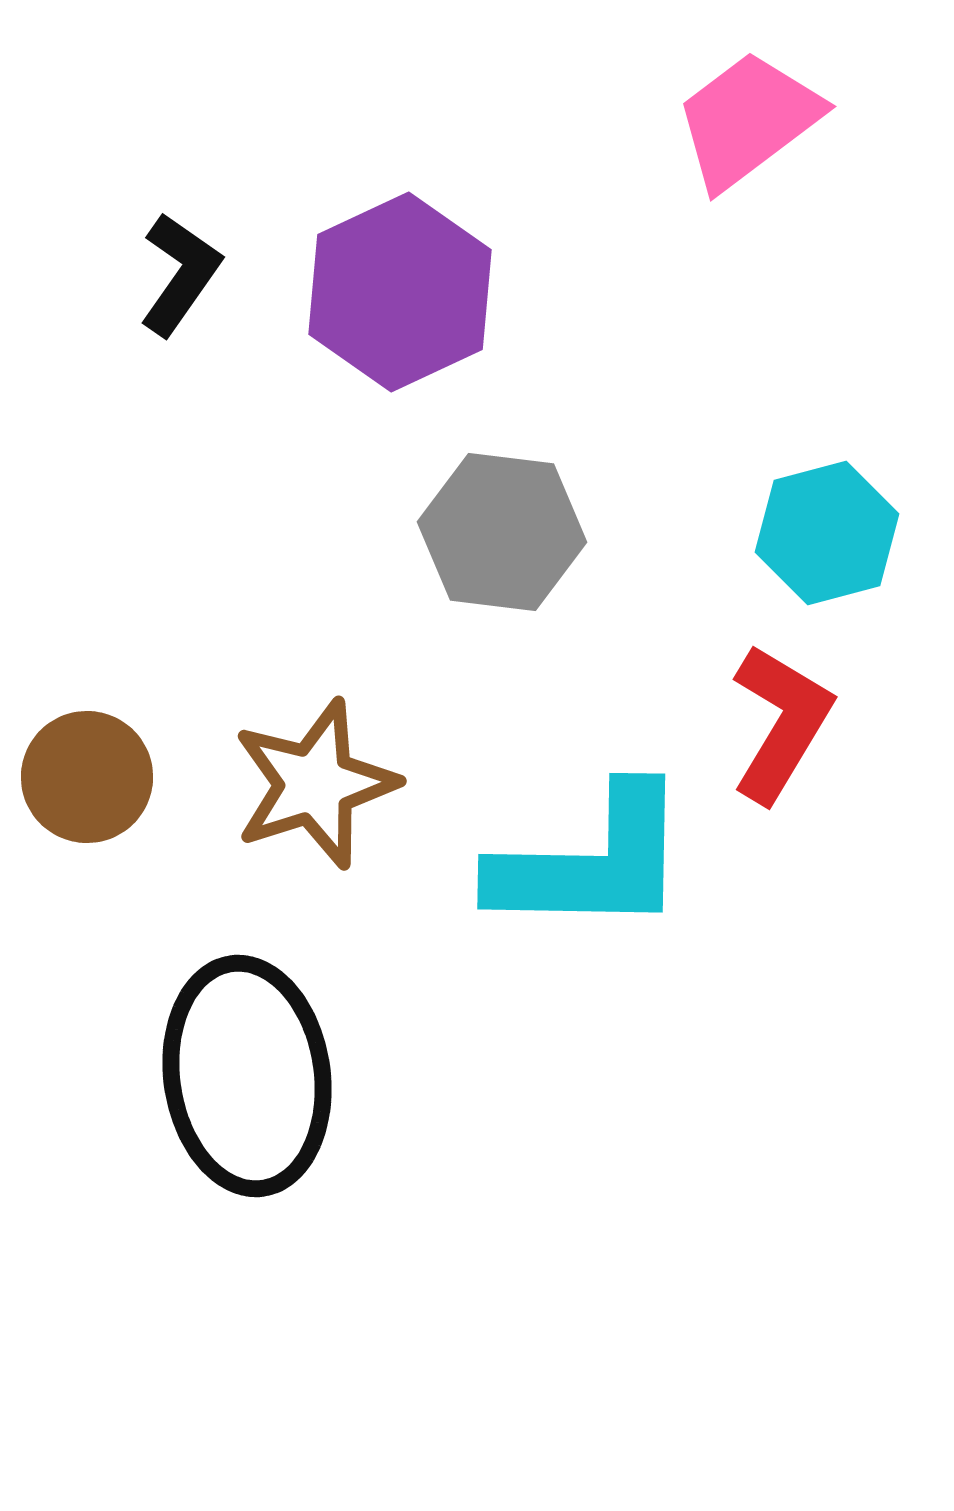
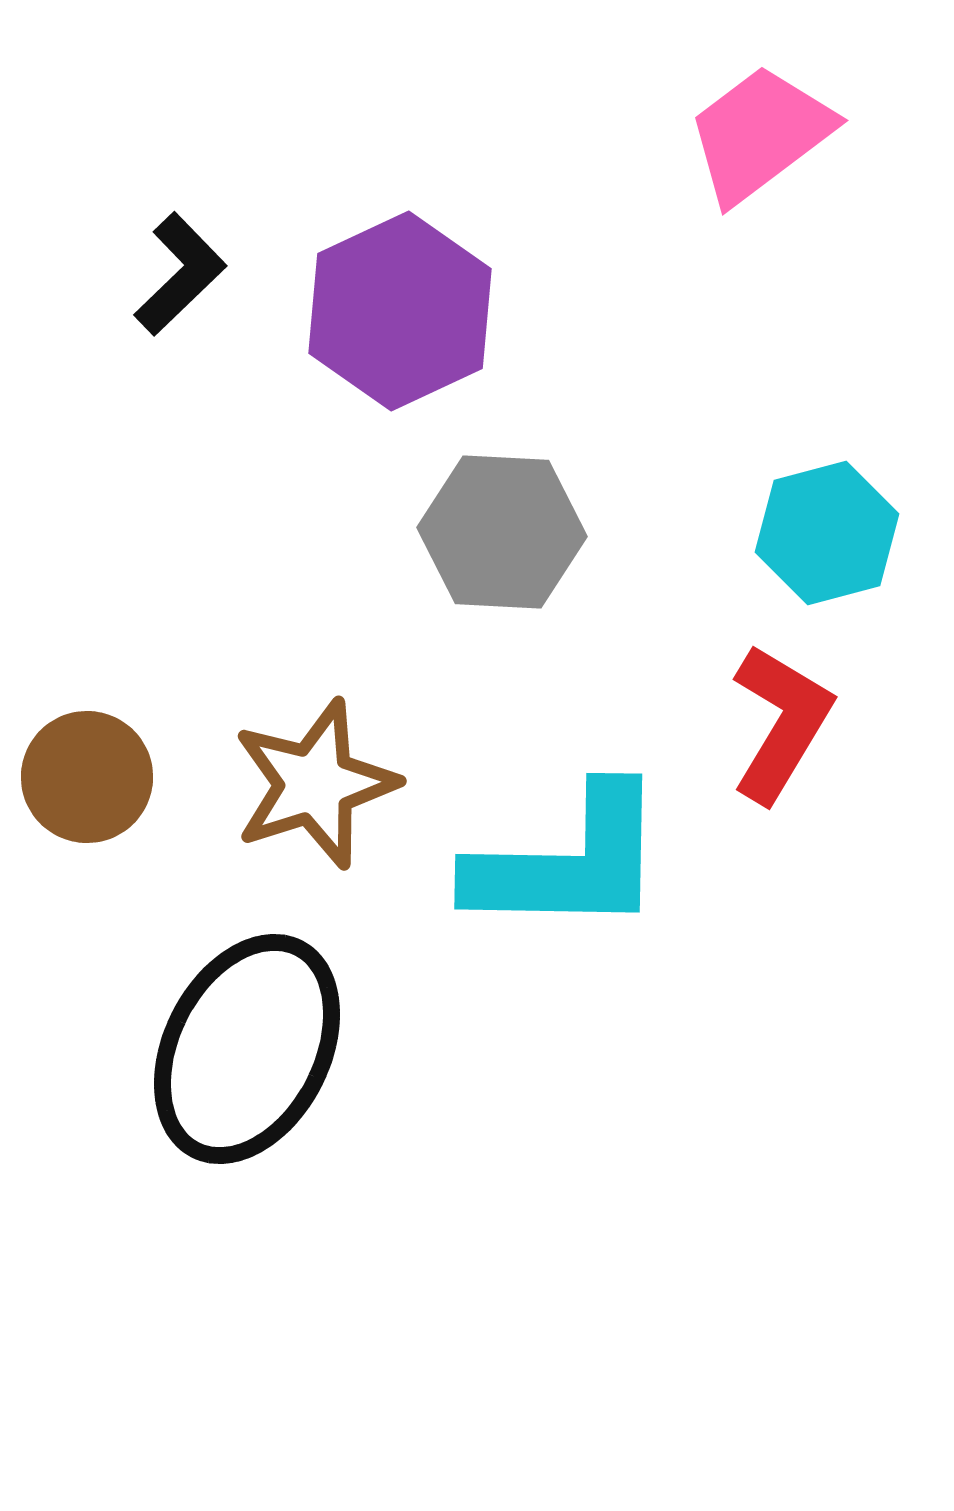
pink trapezoid: moved 12 px right, 14 px down
black L-shape: rotated 11 degrees clockwise
purple hexagon: moved 19 px down
gray hexagon: rotated 4 degrees counterclockwise
cyan L-shape: moved 23 px left
black ellipse: moved 27 px up; rotated 35 degrees clockwise
